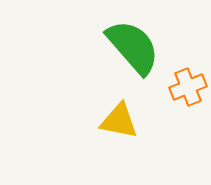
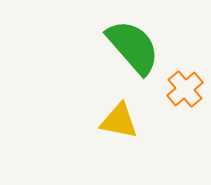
orange cross: moved 3 px left, 2 px down; rotated 18 degrees counterclockwise
